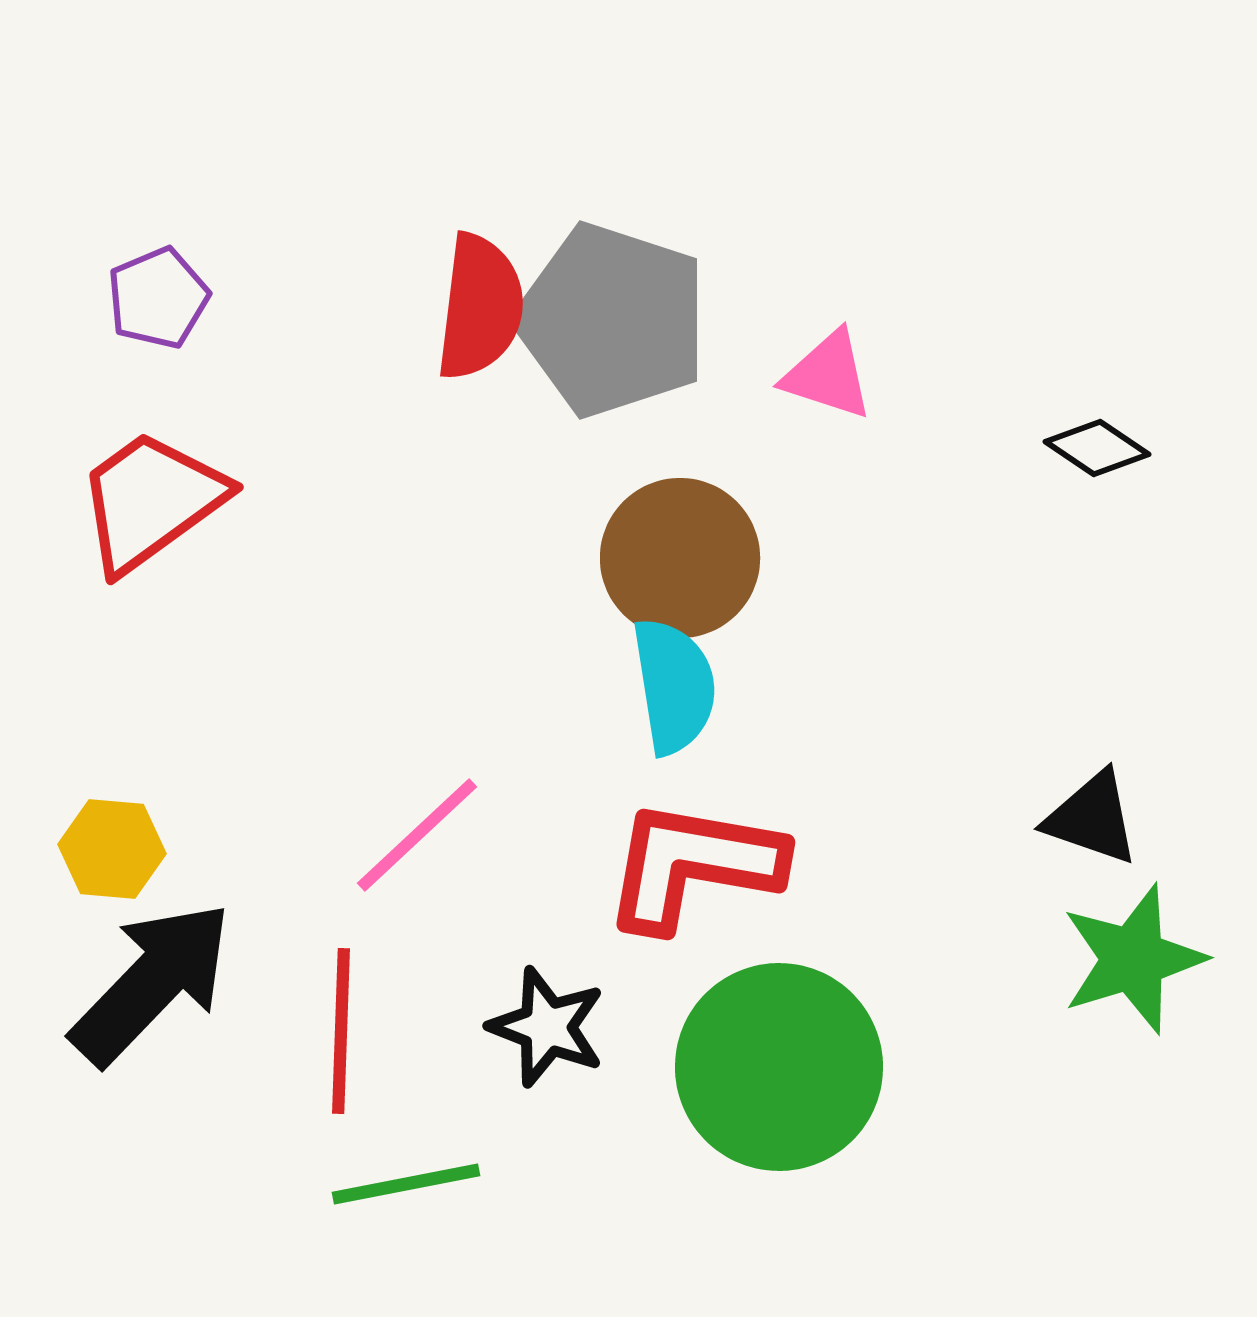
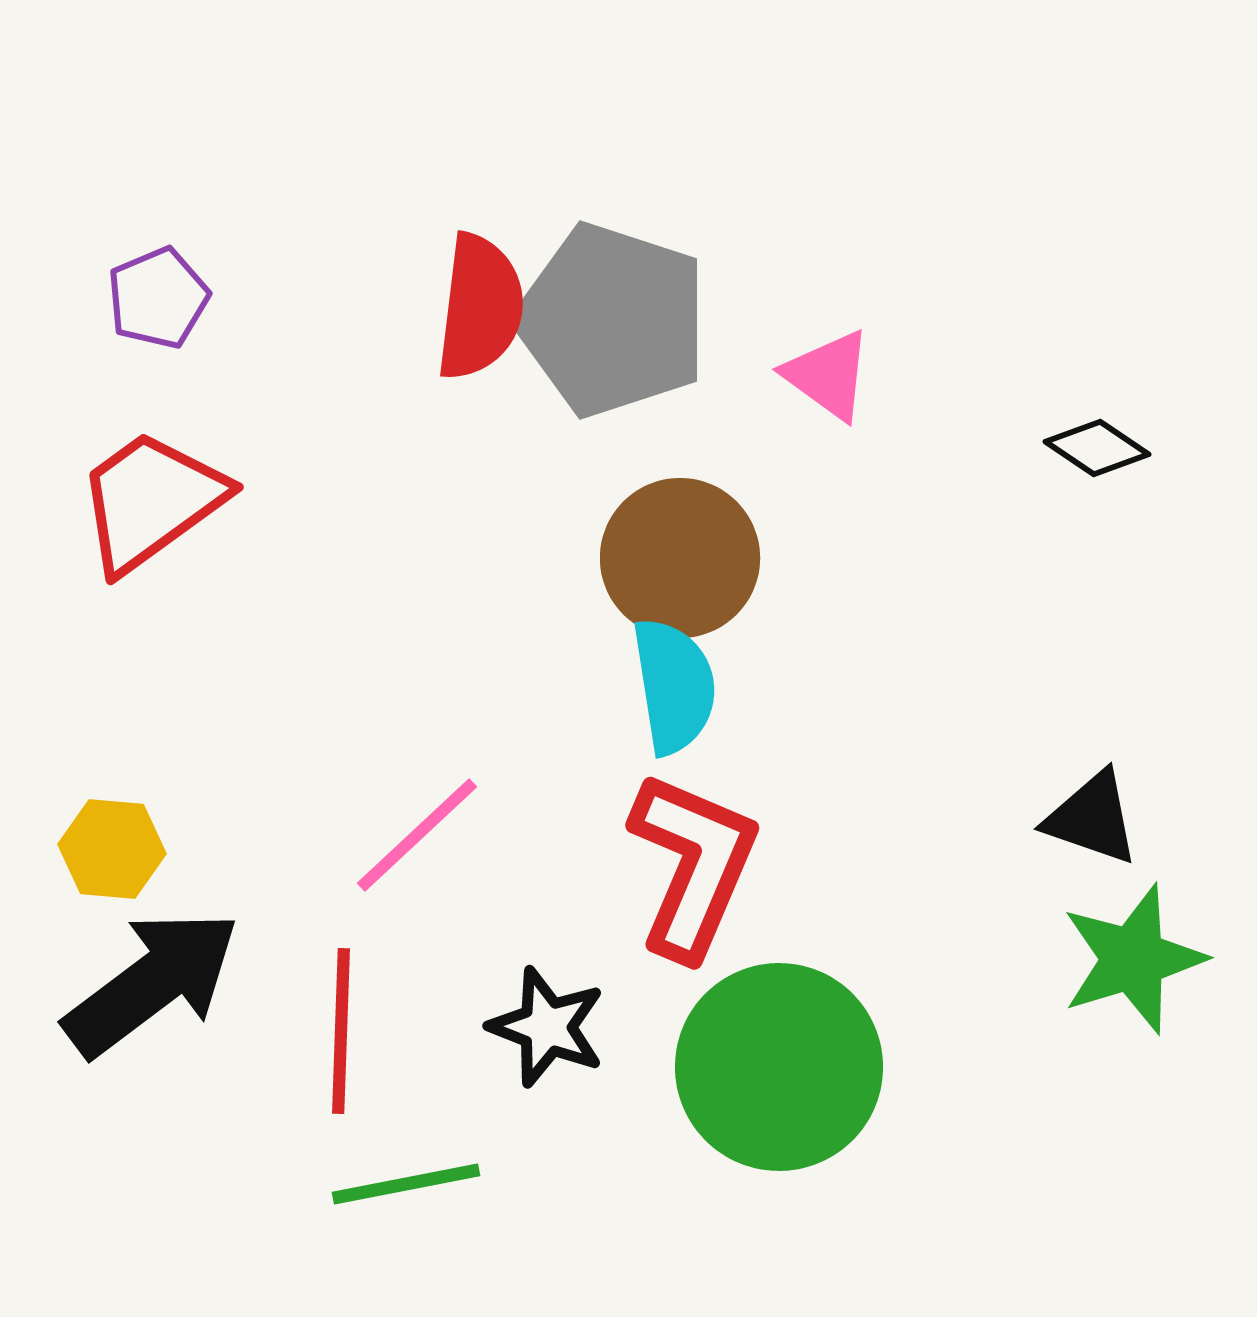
pink triangle: rotated 18 degrees clockwise
red L-shape: rotated 103 degrees clockwise
black arrow: rotated 9 degrees clockwise
